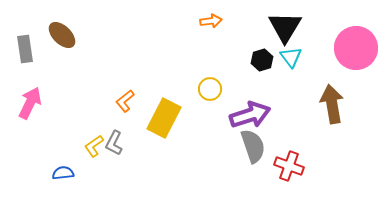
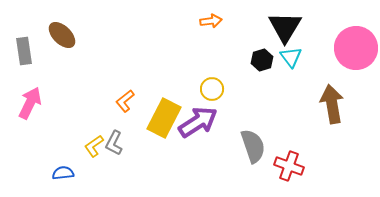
gray rectangle: moved 1 px left, 2 px down
yellow circle: moved 2 px right
purple arrow: moved 52 px left, 7 px down; rotated 15 degrees counterclockwise
